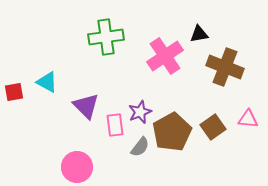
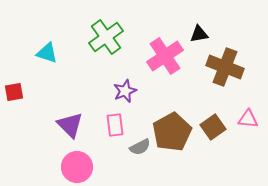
green cross: rotated 28 degrees counterclockwise
cyan triangle: moved 29 px up; rotated 10 degrees counterclockwise
purple triangle: moved 16 px left, 19 px down
purple star: moved 15 px left, 21 px up
gray semicircle: rotated 25 degrees clockwise
